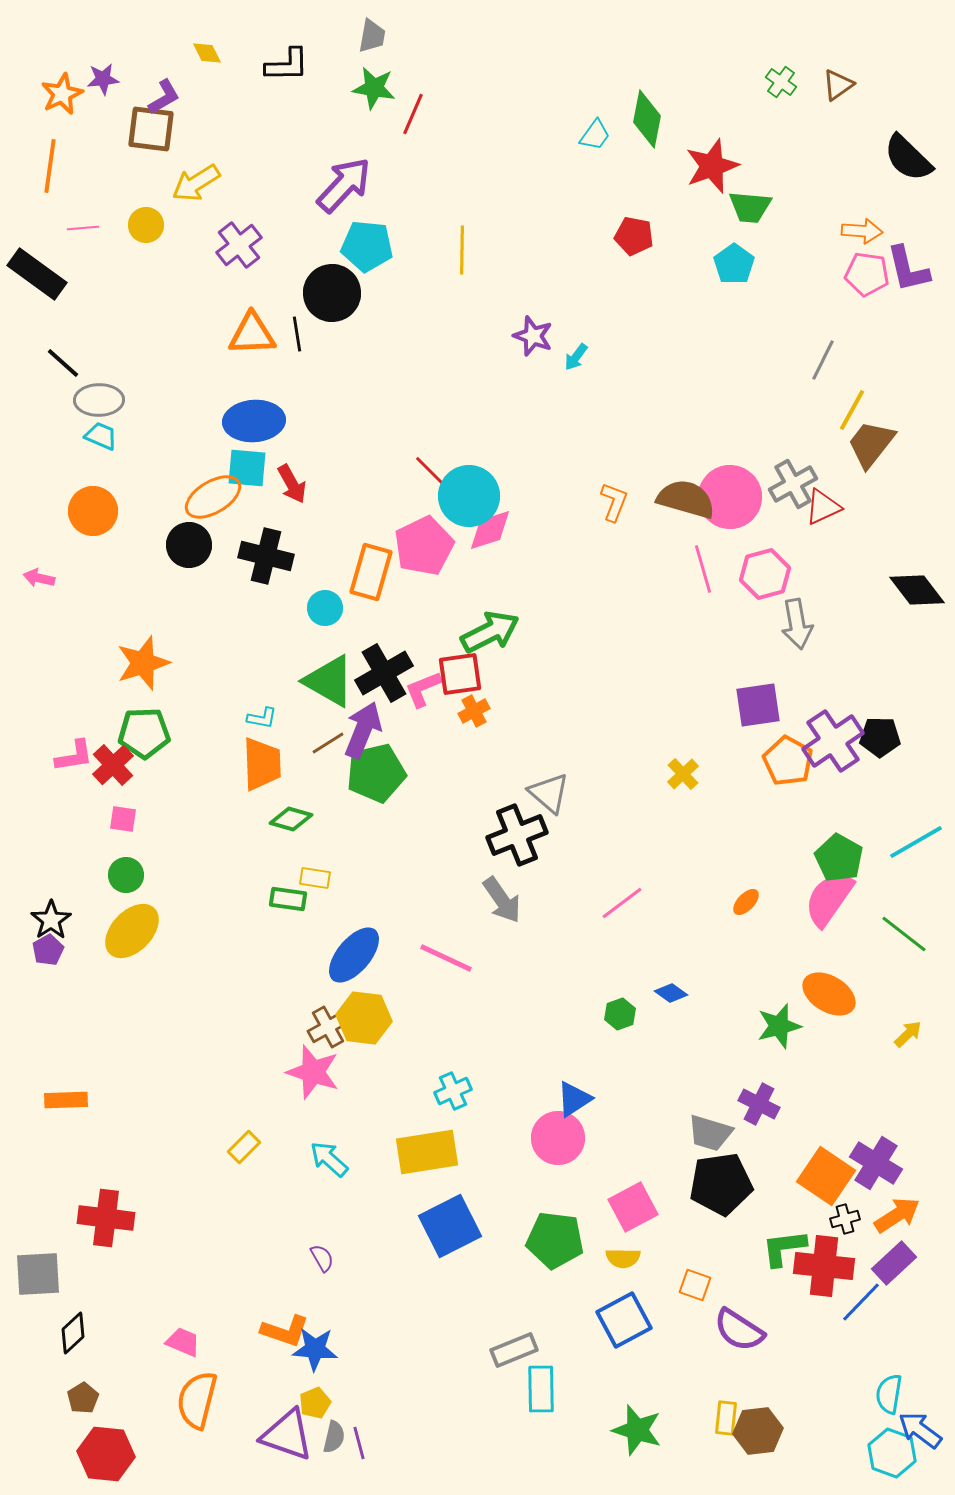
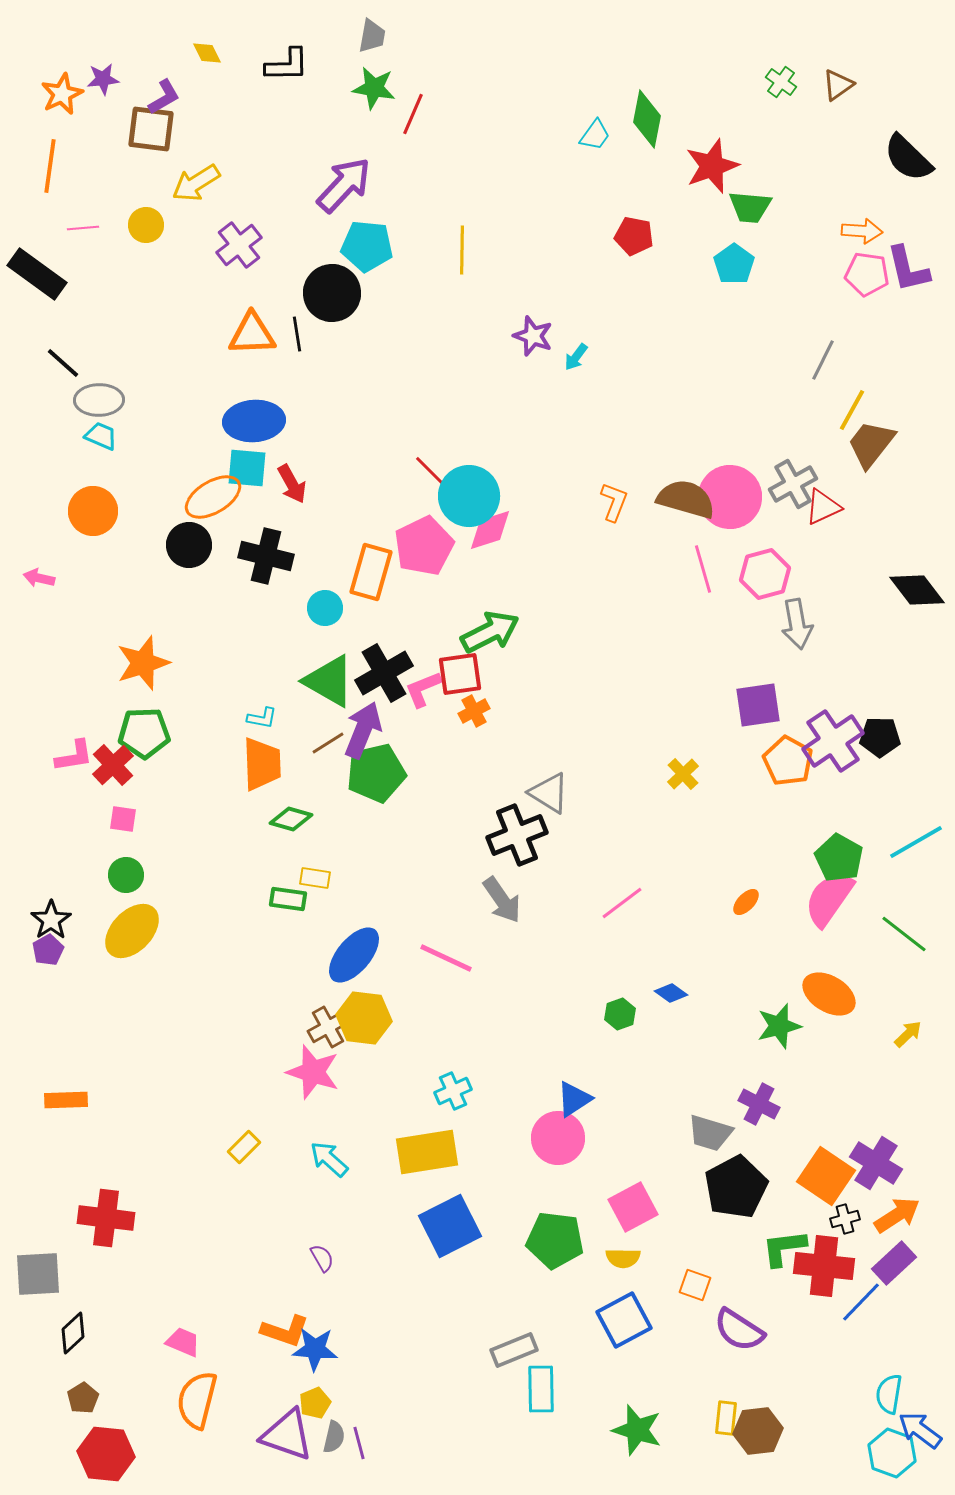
gray triangle at (549, 793): rotated 9 degrees counterclockwise
black pentagon at (721, 1184): moved 15 px right, 3 px down; rotated 20 degrees counterclockwise
